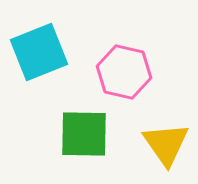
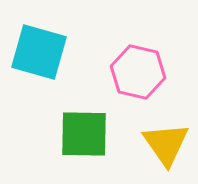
cyan square: rotated 38 degrees clockwise
pink hexagon: moved 14 px right
